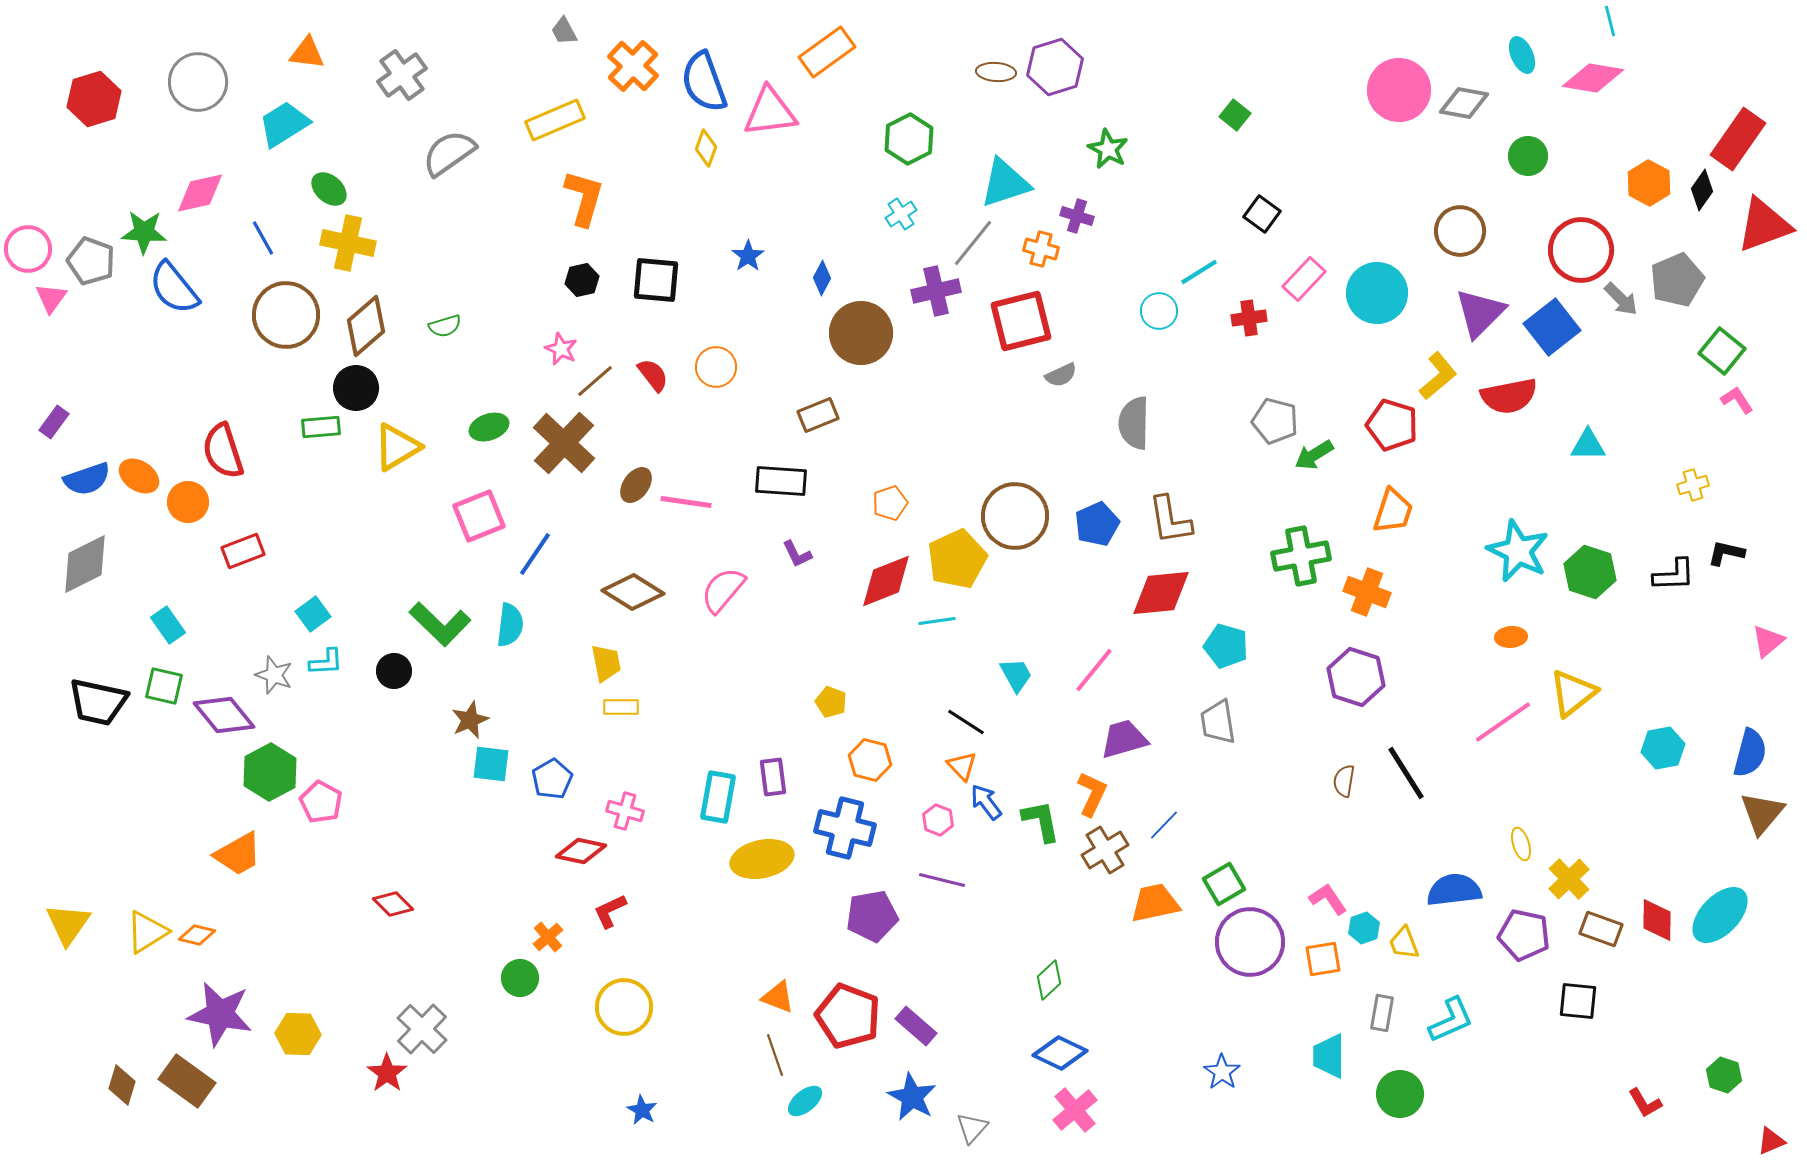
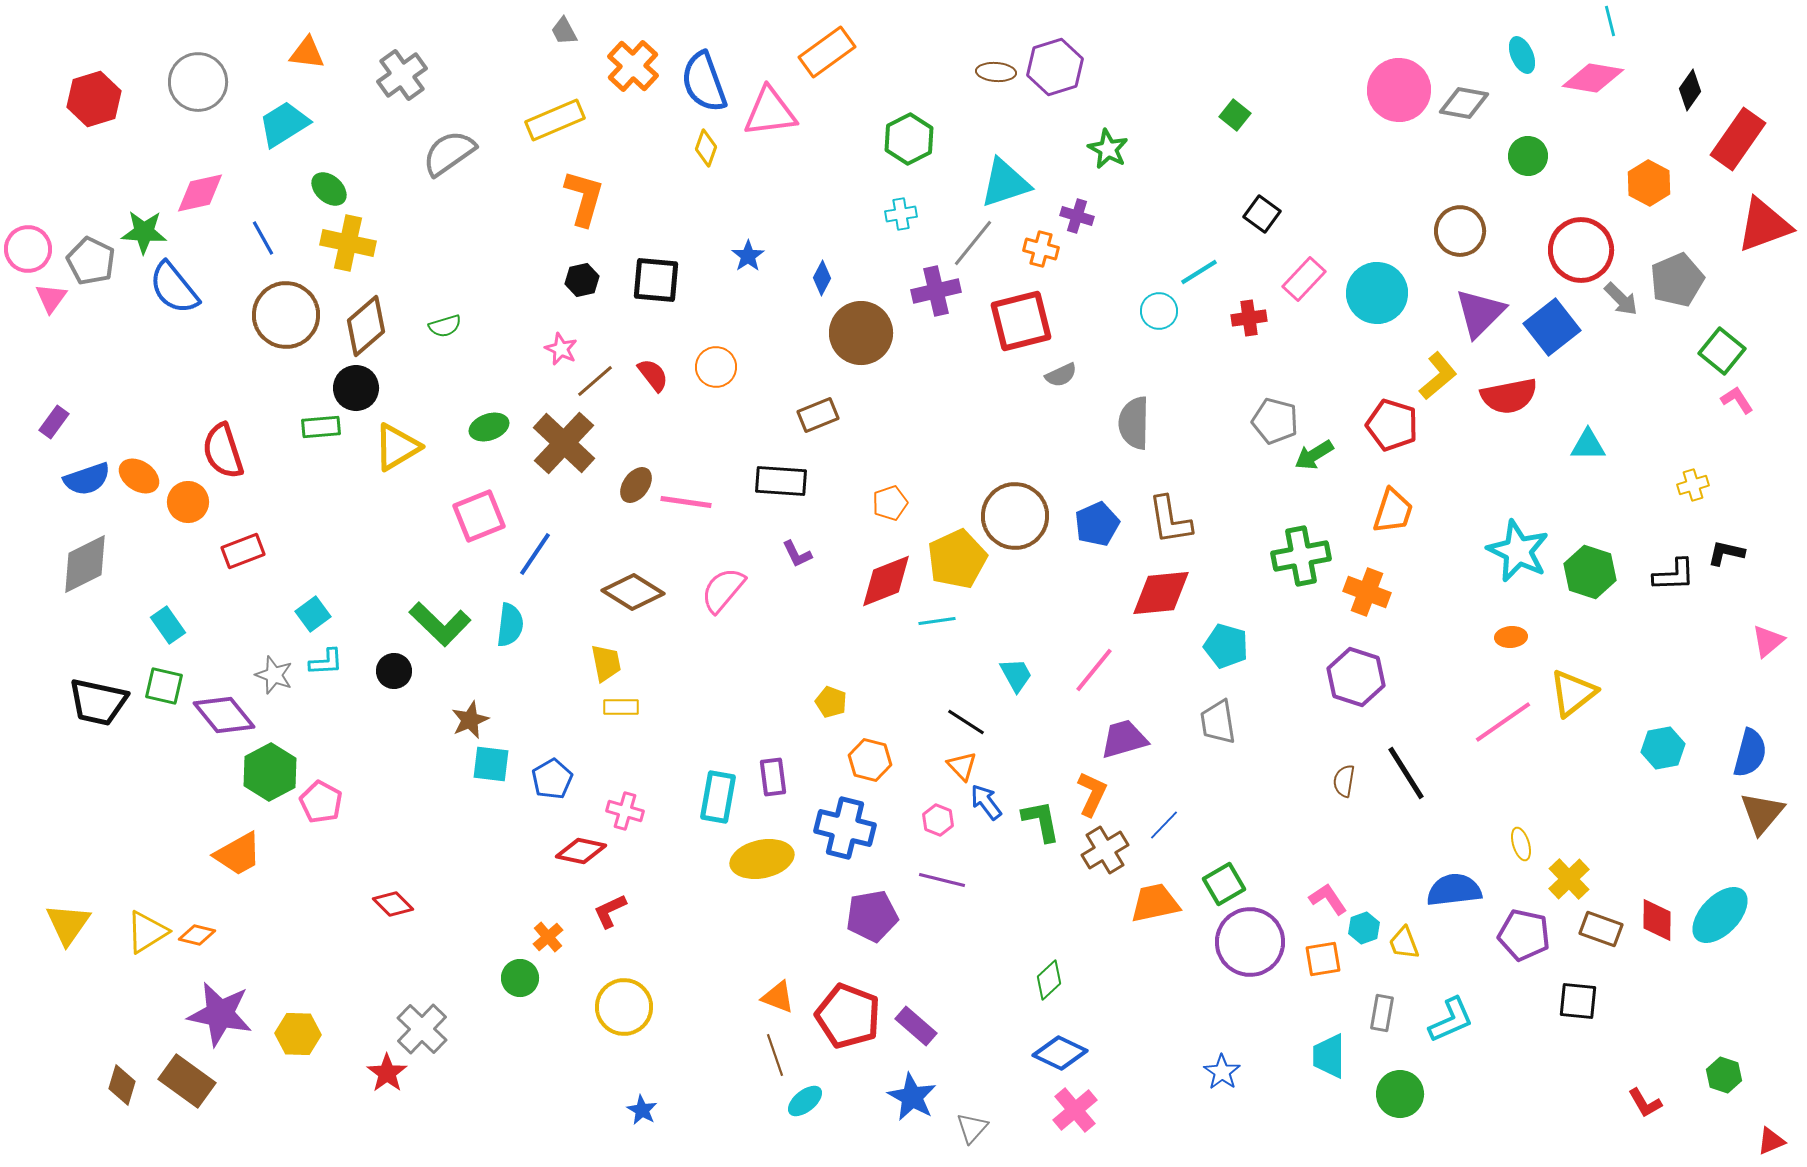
black diamond at (1702, 190): moved 12 px left, 100 px up
cyan cross at (901, 214): rotated 24 degrees clockwise
gray pentagon at (91, 261): rotated 6 degrees clockwise
